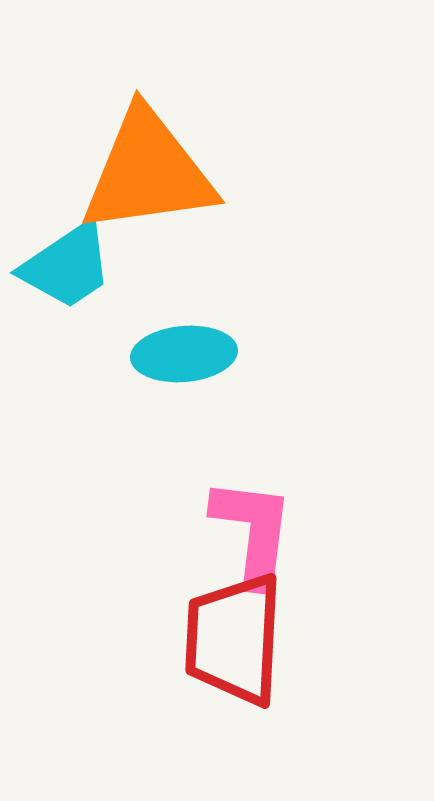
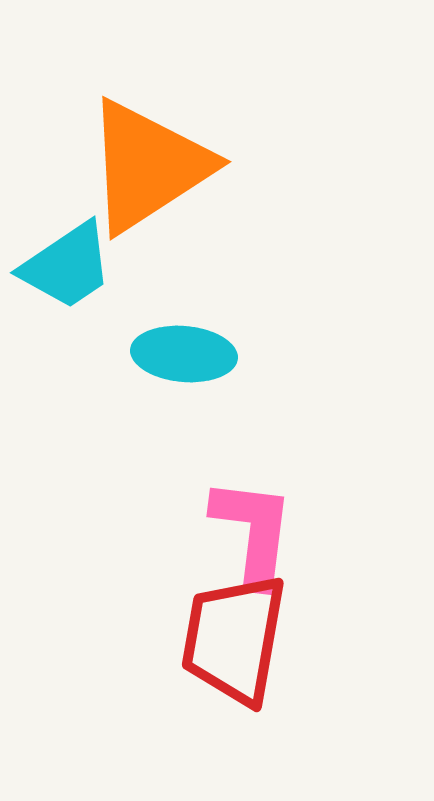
orange triangle: moved 6 px up; rotated 25 degrees counterclockwise
cyan ellipse: rotated 10 degrees clockwise
red trapezoid: rotated 7 degrees clockwise
